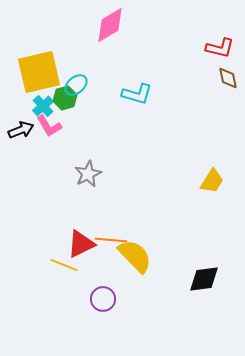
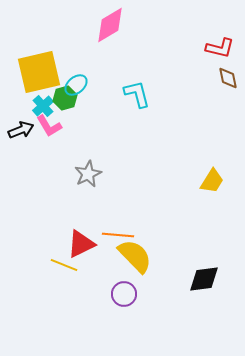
cyan L-shape: rotated 120 degrees counterclockwise
orange line: moved 7 px right, 5 px up
purple circle: moved 21 px right, 5 px up
